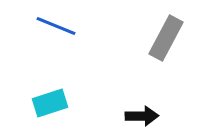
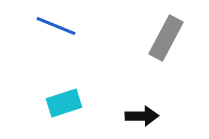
cyan rectangle: moved 14 px right
